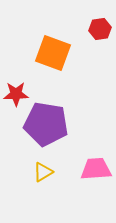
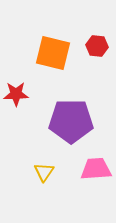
red hexagon: moved 3 px left, 17 px down; rotated 15 degrees clockwise
orange square: rotated 6 degrees counterclockwise
purple pentagon: moved 25 px right, 3 px up; rotated 9 degrees counterclockwise
yellow triangle: moved 1 px right; rotated 25 degrees counterclockwise
